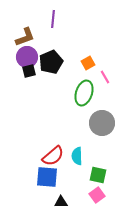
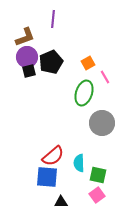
cyan semicircle: moved 2 px right, 7 px down
